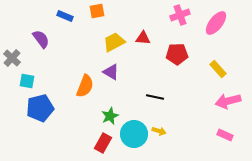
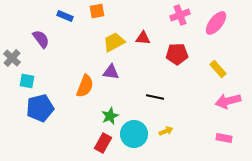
purple triangle: rotated 24 degrees counterclockwise
yellow arrow: moved 7 px right; rotated 40 degrees counterclockwise
pink rectangle: moved 1 px left, 3 px down; rotated 14 degrees counterclockwise
